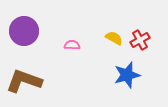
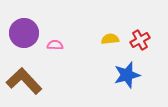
purple circle: moved 2 px down
yellow semicircle: moved 4 px left, 1 px down; rotated 36 degrees counterclockwise
pink semicircle: moved 17 px left
brown L-shape: rotated 27 degrees clockwise
